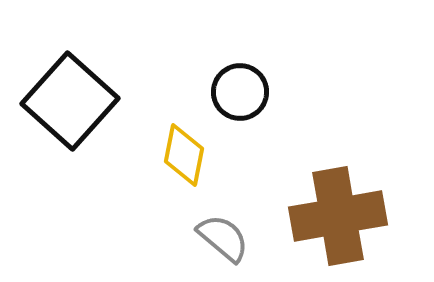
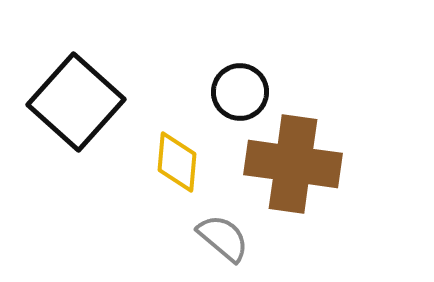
black square: moved 6 px right, 1 px down
yellow diamond: moved 7 px left, 7 px down; rotated 6 degrees counterclockwise
brown cross: moved 45 px left, 52 px up; rotated 18 degrees clockwise
